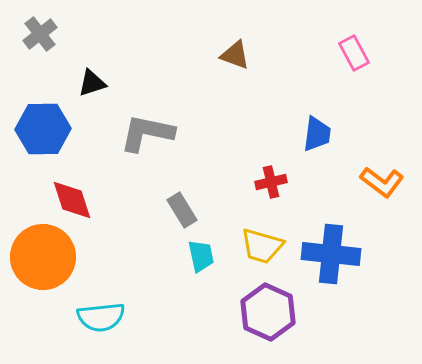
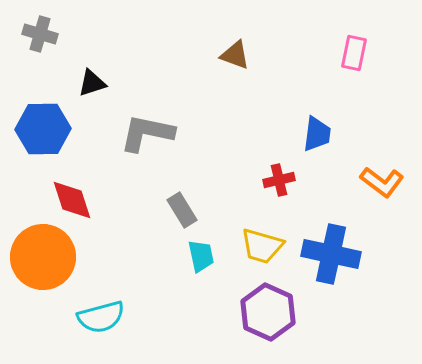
gray cross: rotated 36 degrees counterclockwise
pink rectangle: rotated 40 degrees clockwise
red cross: moved 8 px right, 2 px up
blue cross: rotated 6 degrees clockwise
cyan semicircle: rotated 9 degrees counterclockwise
